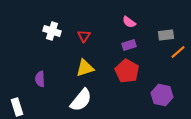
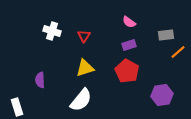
purple semicircle: moved 1 px down
purple hexagon: rotated 20 degrees counterclockwise
